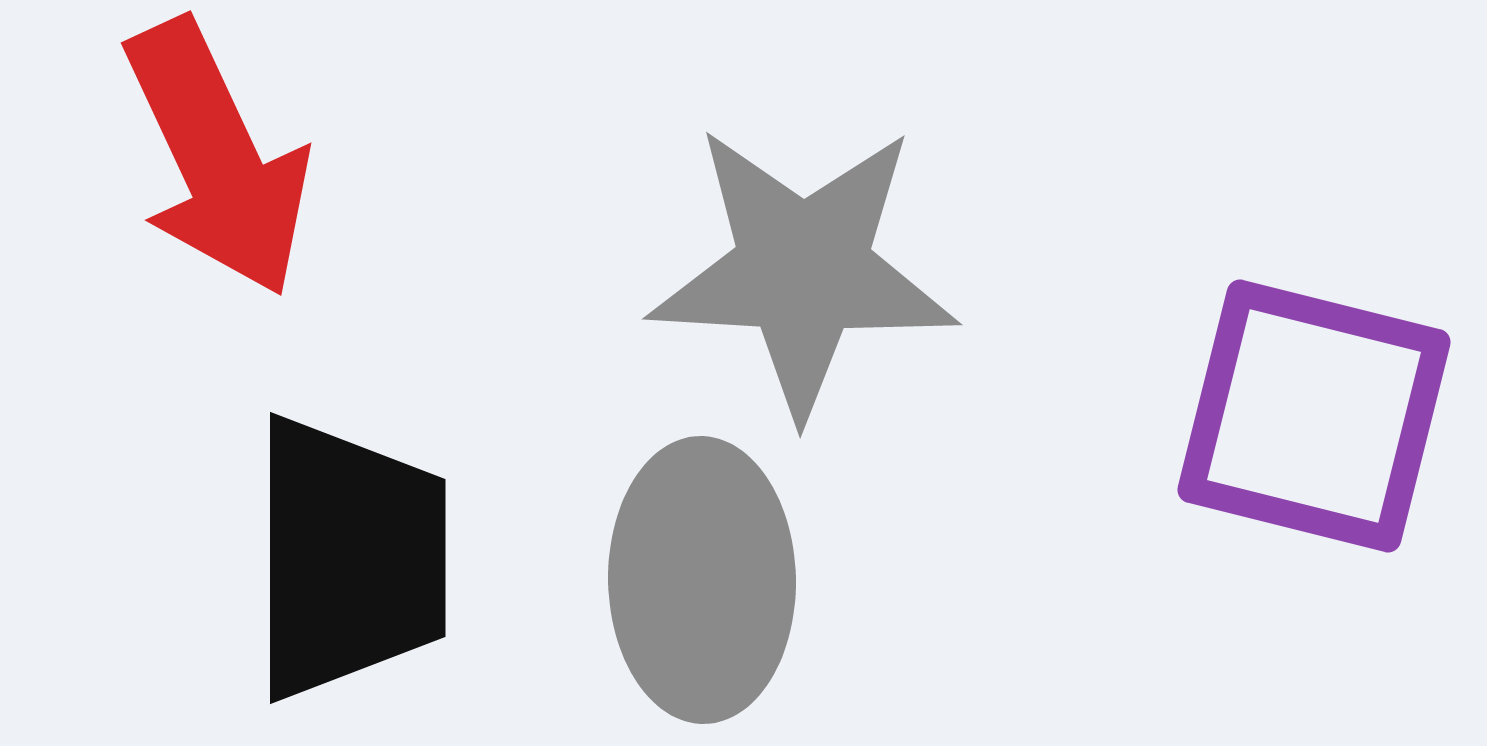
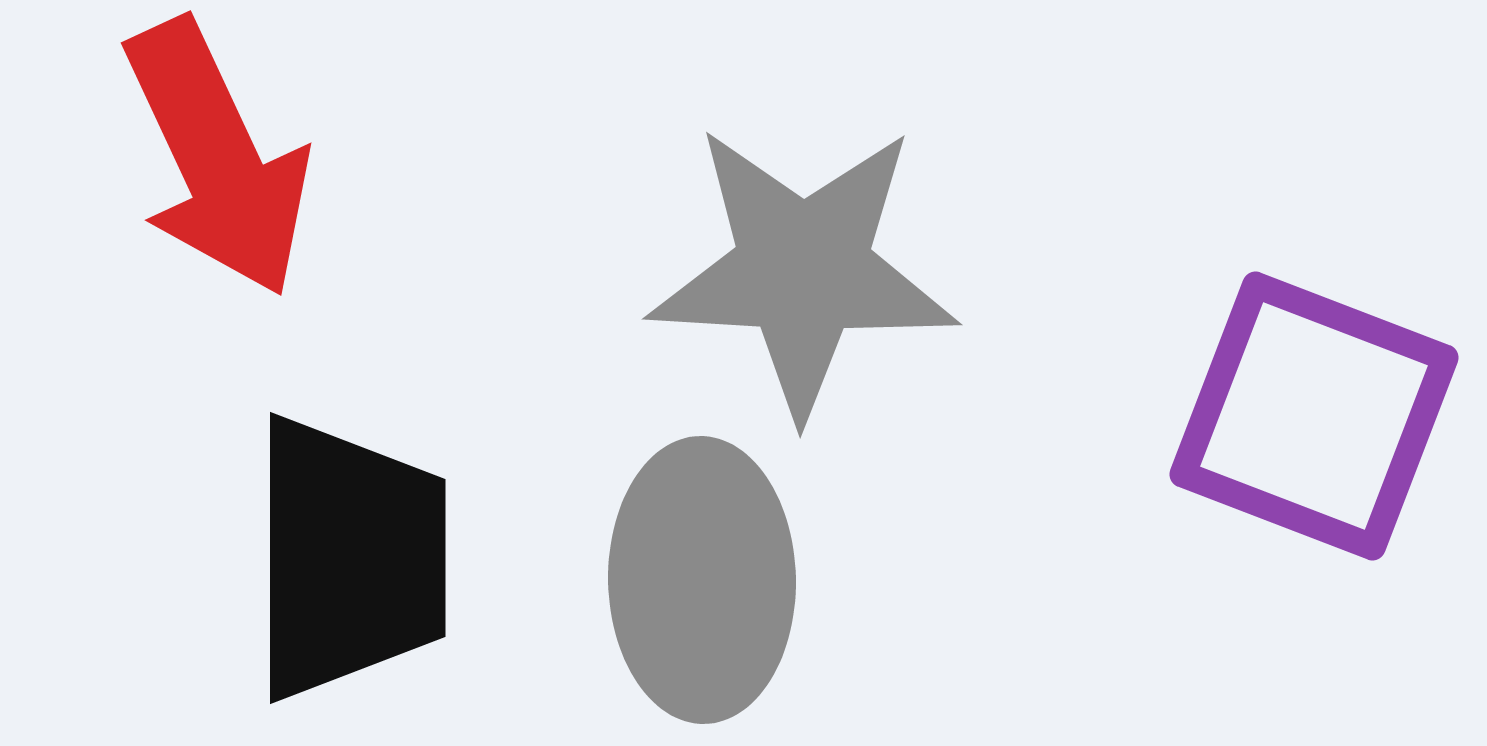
purple square: rotated 7 degrees clockwise
